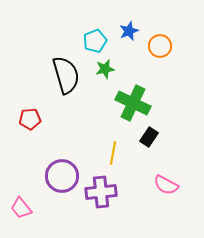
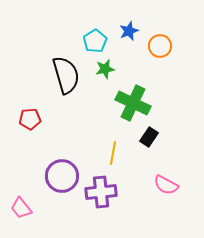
cyan pentagon: rotated 10 degrees counterclockwise
